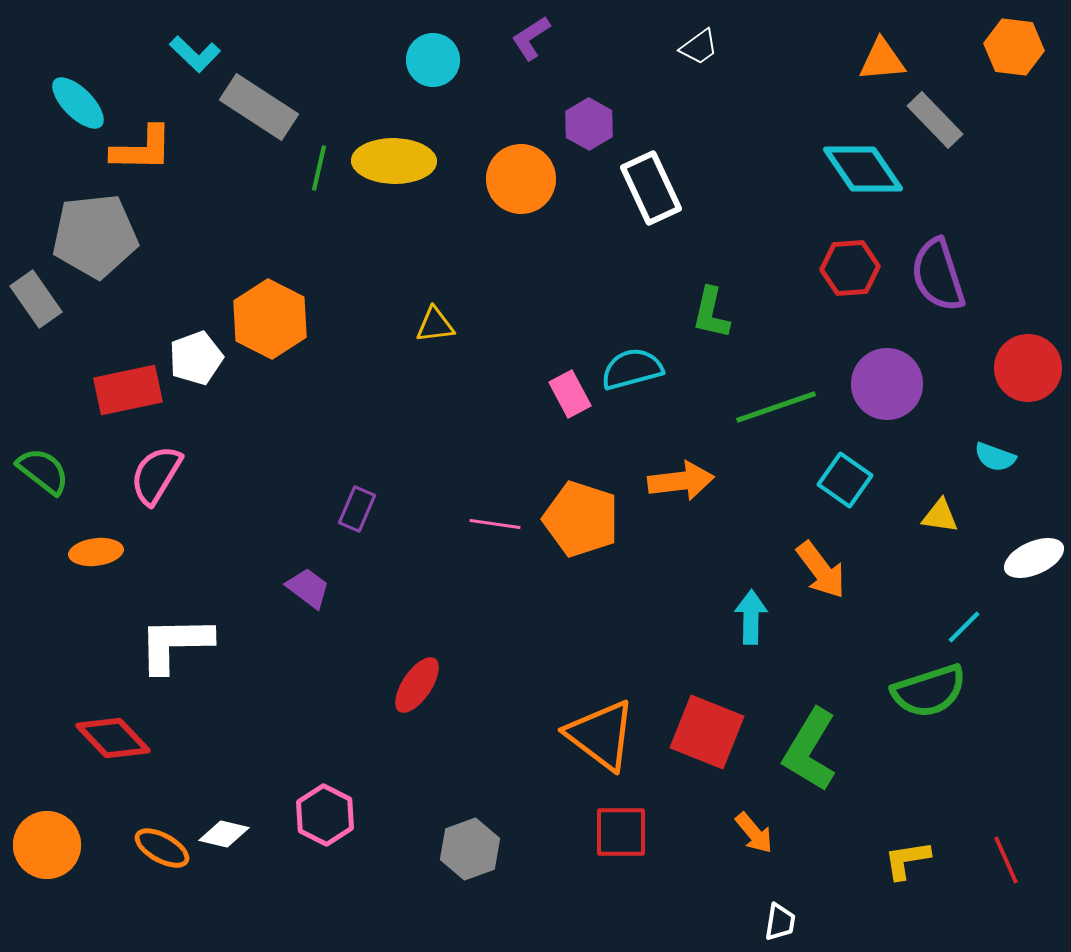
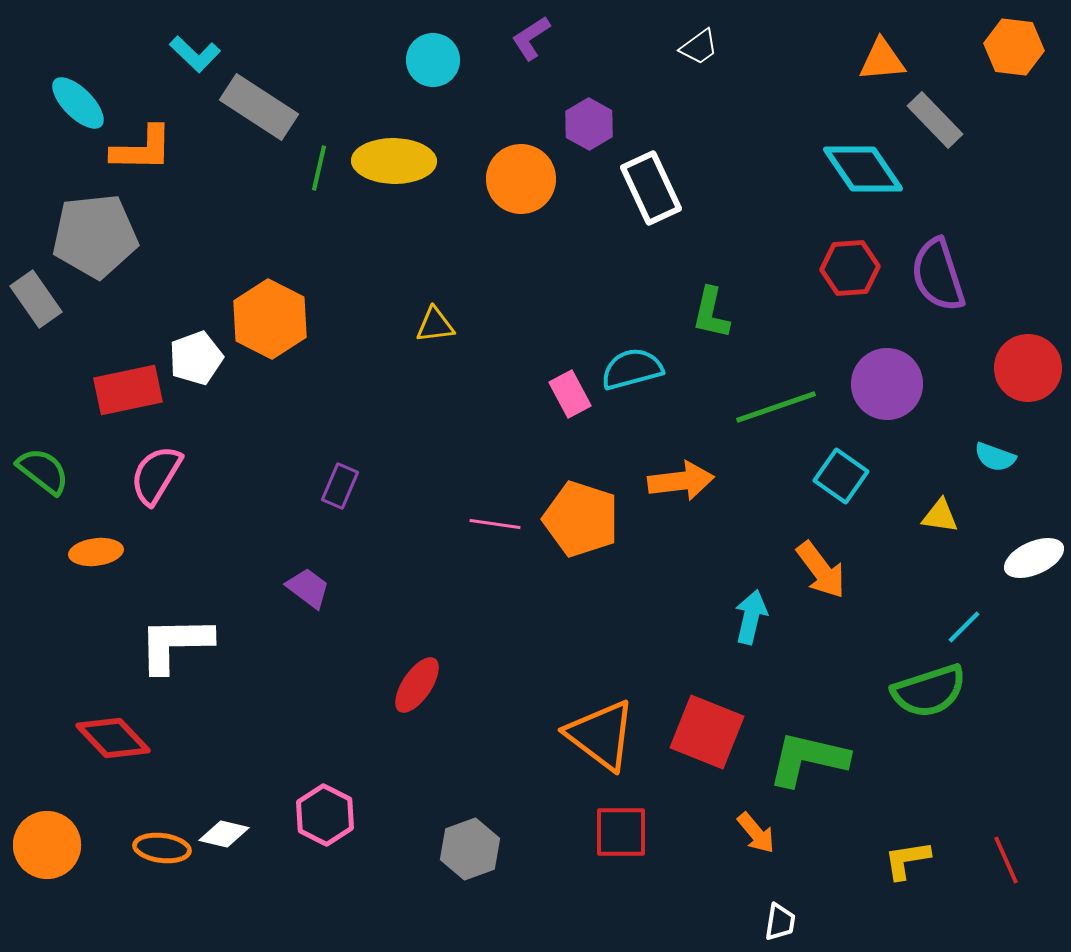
cyan square at (845, 480): moved 4 px left, 4 px up
purple rectangle at (357, 509): moved 17 px left, 23 px up
cyan arrow at (751, 617): rotated 12 degrees clockwise
green L-shape at (810, 750): moved 2 px left, 9 px down; rotated 72 degrees clockwise
orange arrow at (754, 833): moved 2 px right
orange ellipse at (162, 848): rotated 22 degrees counterclockwise
